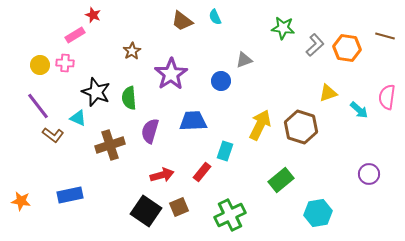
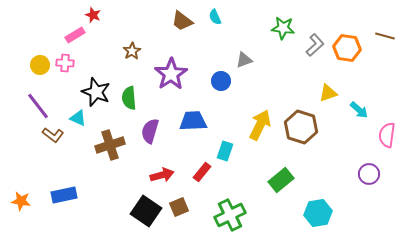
pink semicircle: moved 38 px down
blue rectangle: moved 6 px left
